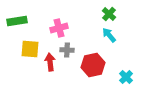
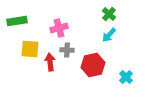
cyan arrow: rotated 98 degrees counterclockwise
